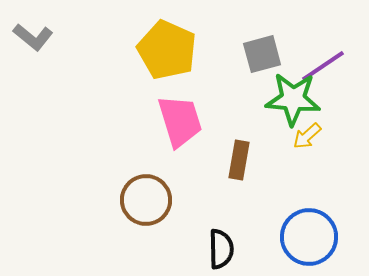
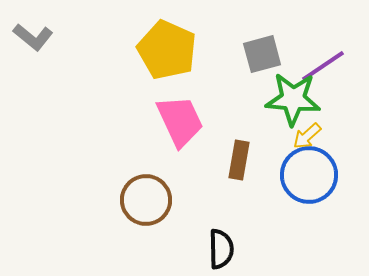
pink trapezoid: rotated 8 degrees counterclockwise
blue circle: moved 62 px up
